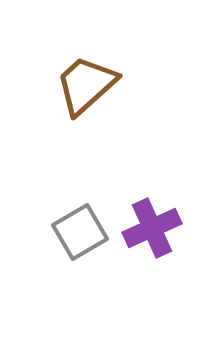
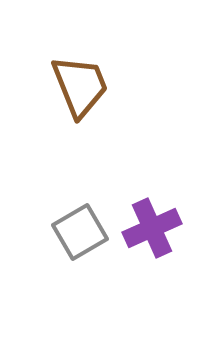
brown trapezoid: moved 6 px left, 1 px down; rotated 110 degrees clockwise
